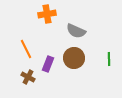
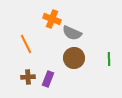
orange cross: moved 5 px right, 5 px down; rotated 30 degrees clockwise
gray semicircle: moved 4 px left, 2 px down
orange line: moved 5 px up
purple rectangle: moved 15 px down
brown cross: rotated 32 degrees counterclockwise
